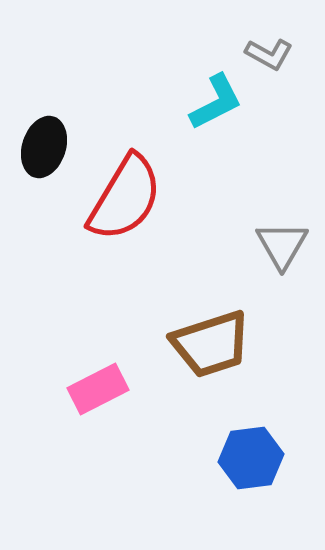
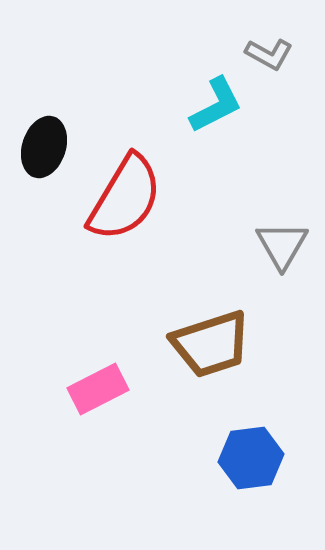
cyan L-shape: moved 3 px down
